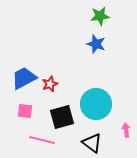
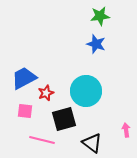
red star: moved 4 px left, 9 px down
cyan circle: moved 10 px left, 13 px up
black square: moved 2 px right, 2 px down
